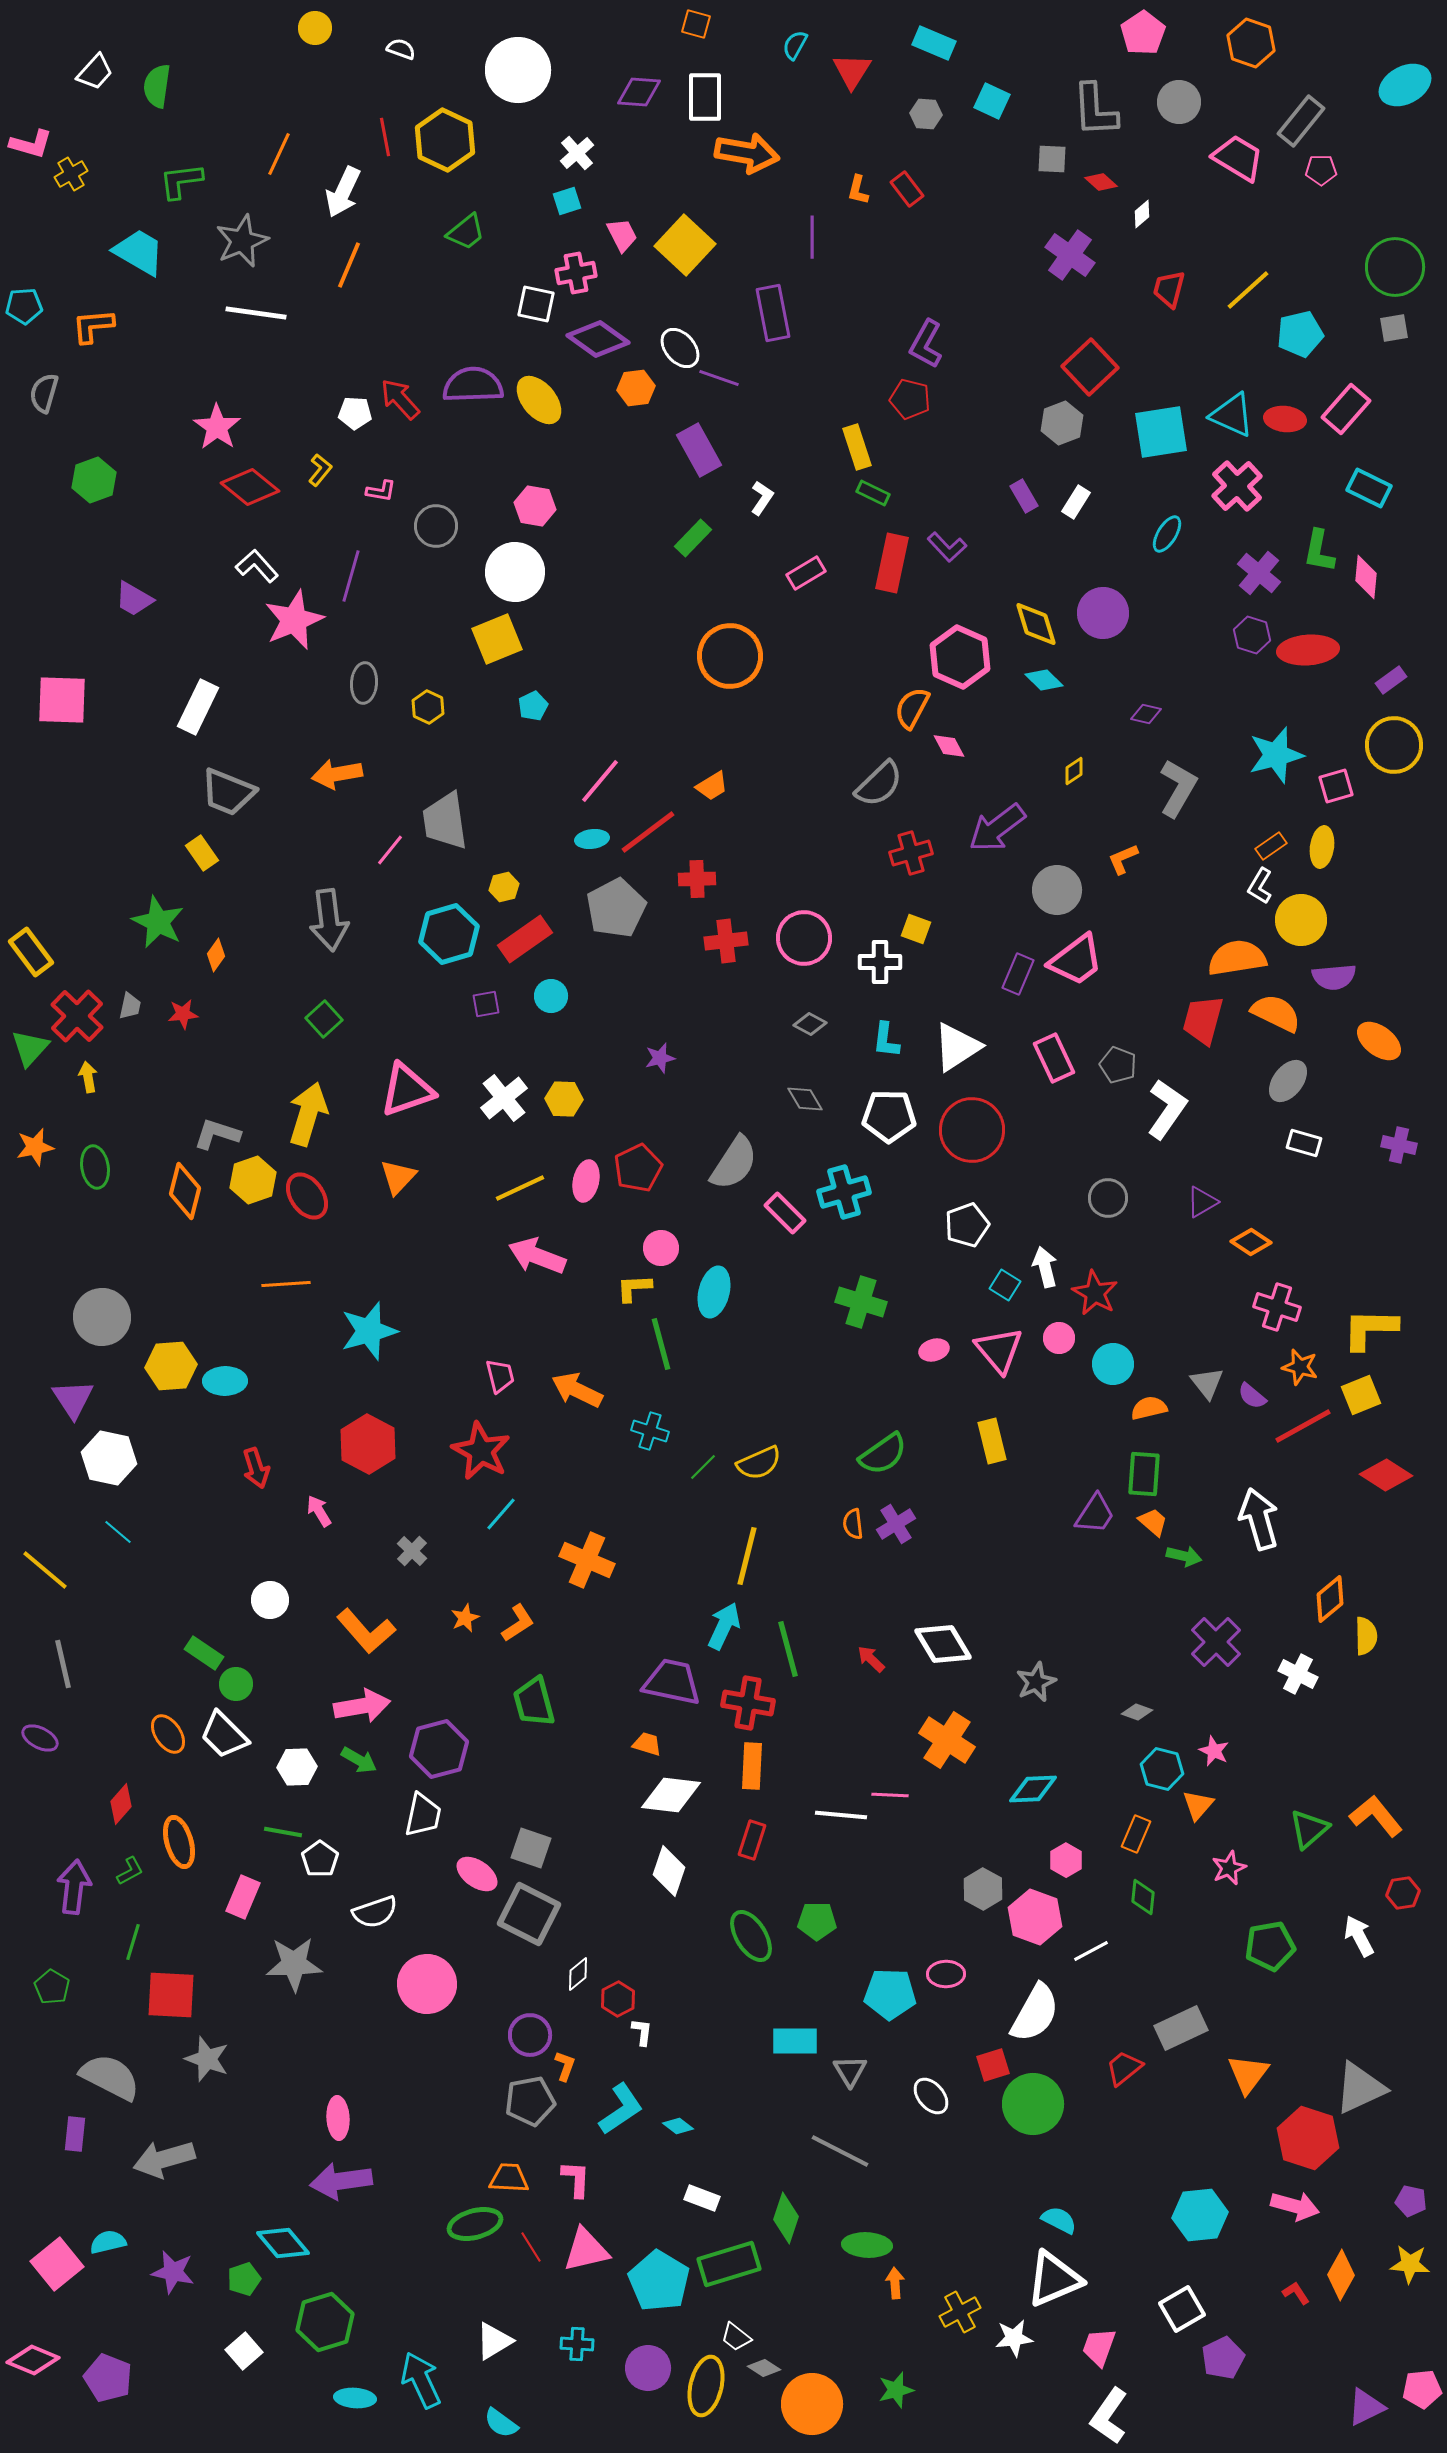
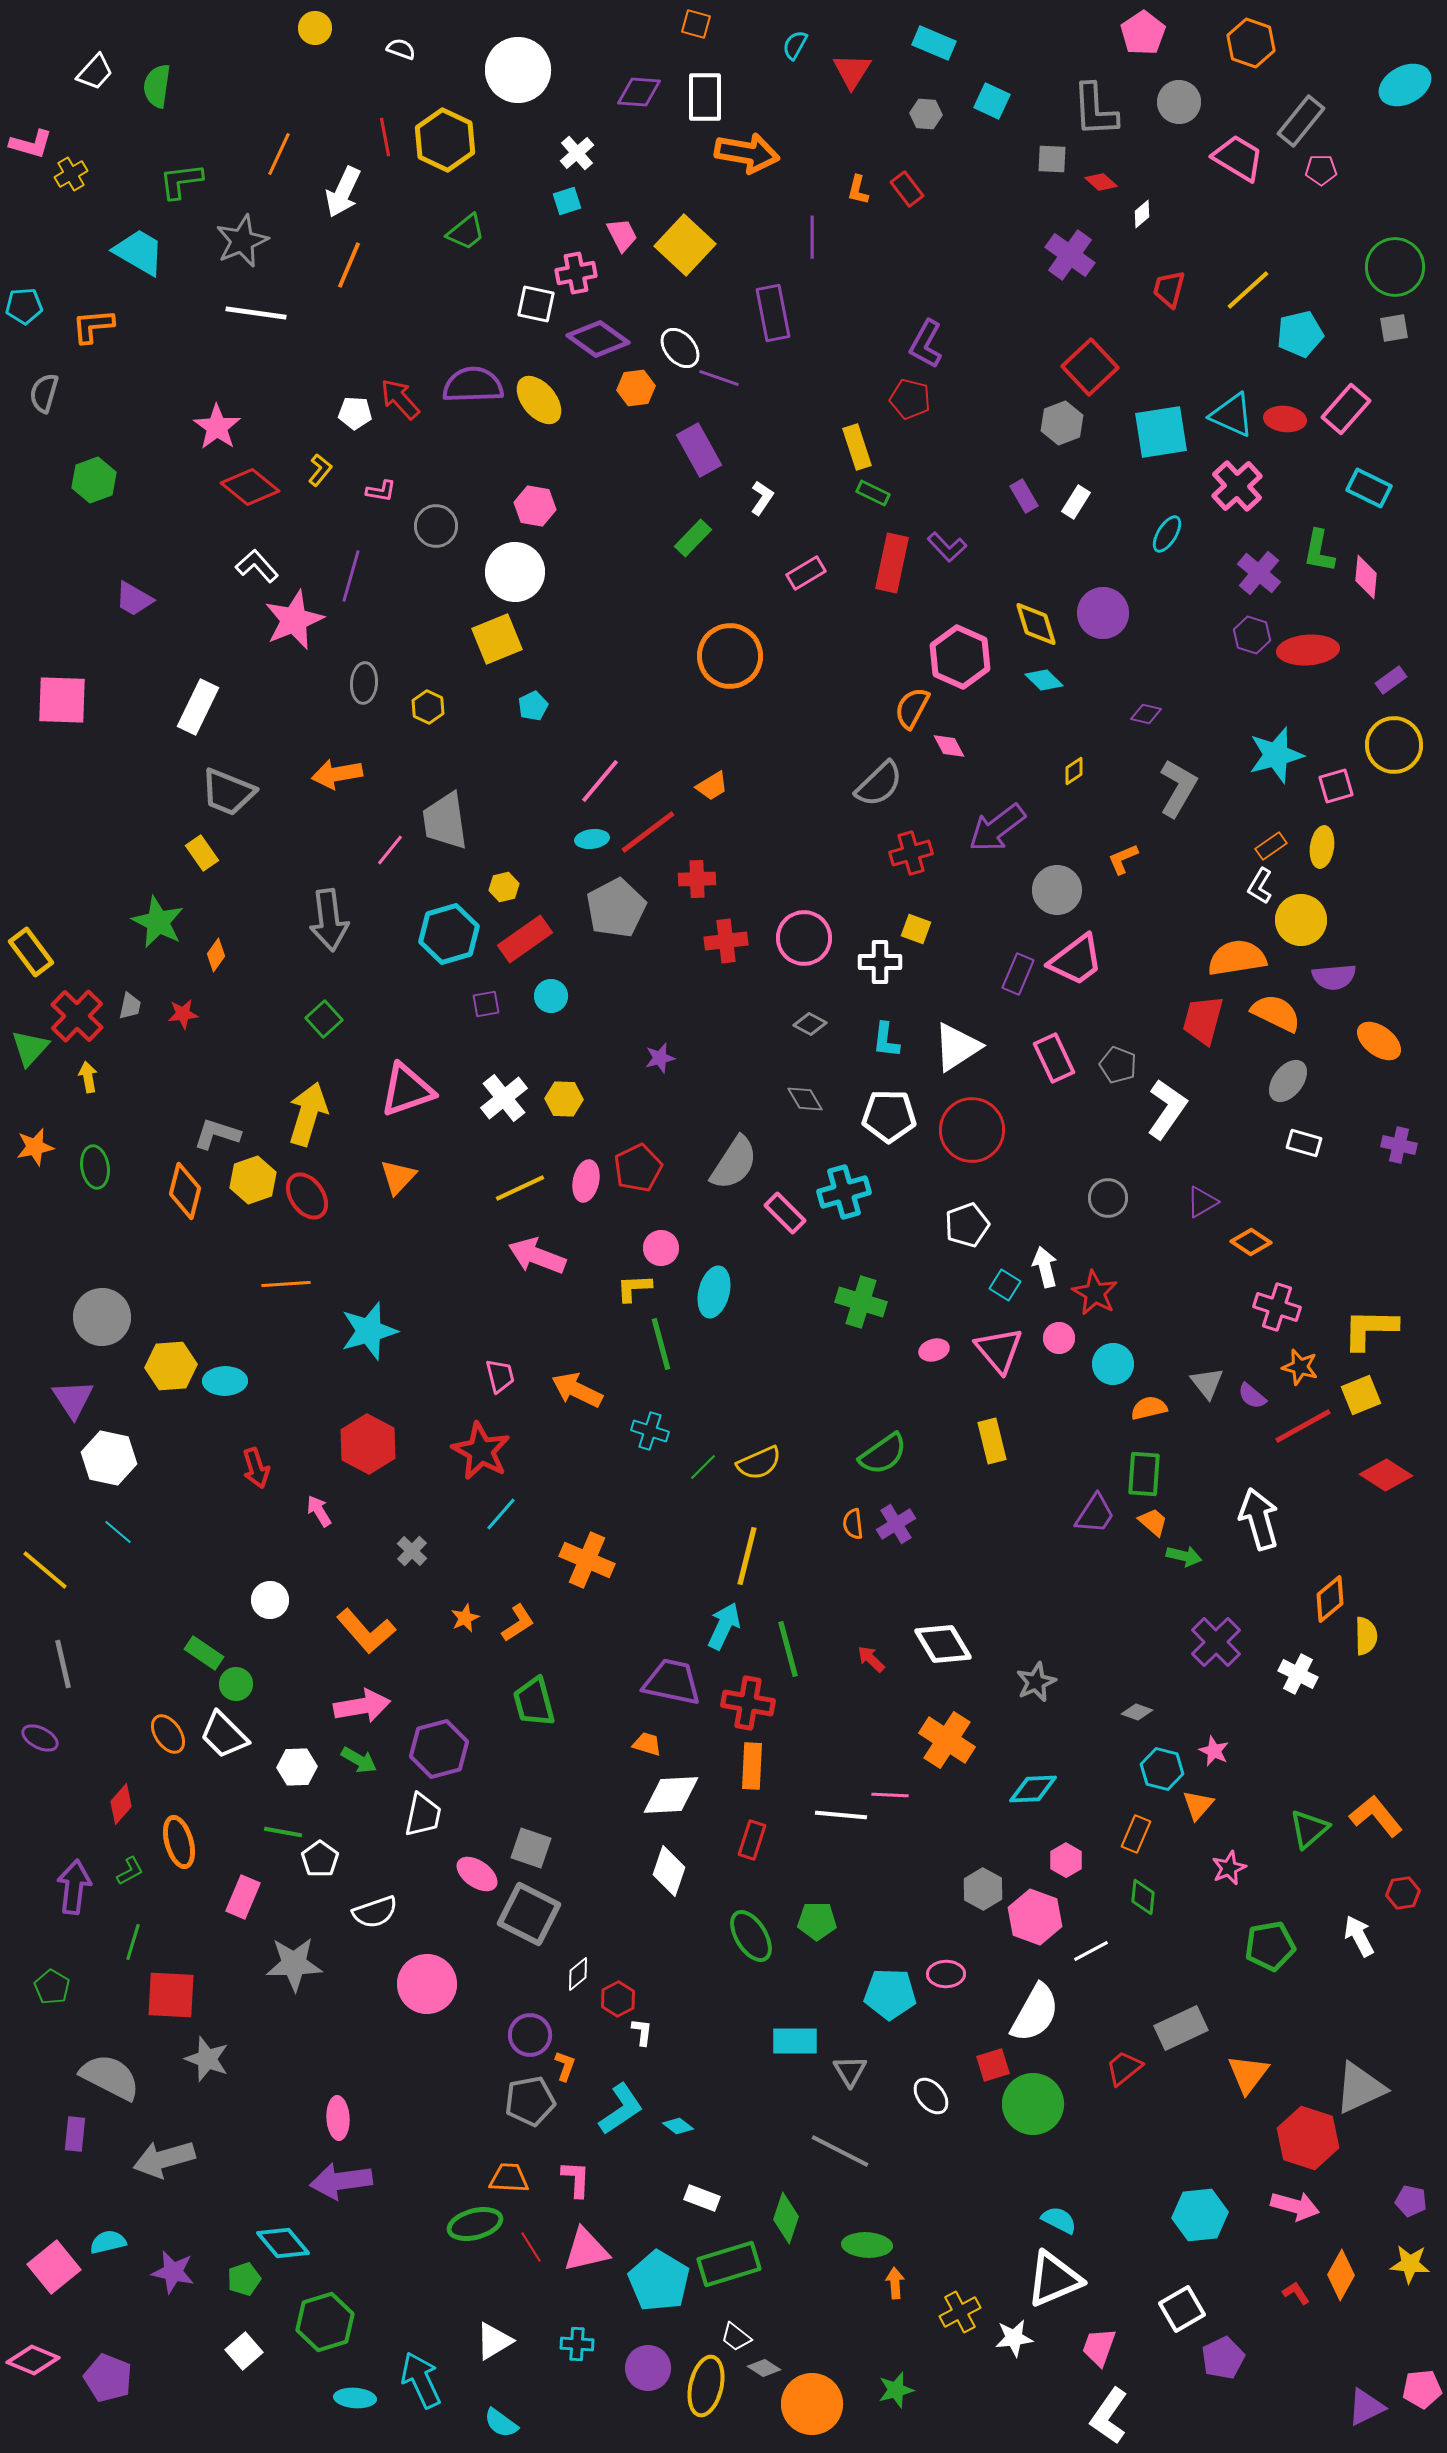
white diamond at (671, 1795): rotated 10 degrees counterclockwise
pink square at (57, 2264): moved 3 px left, 3 px down
